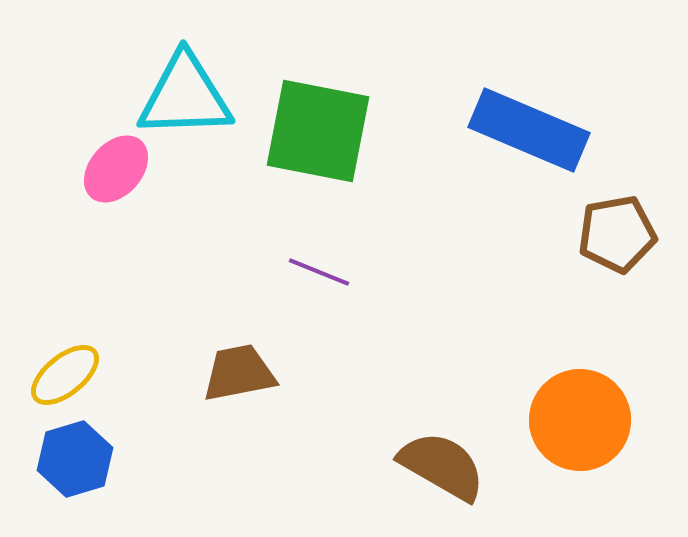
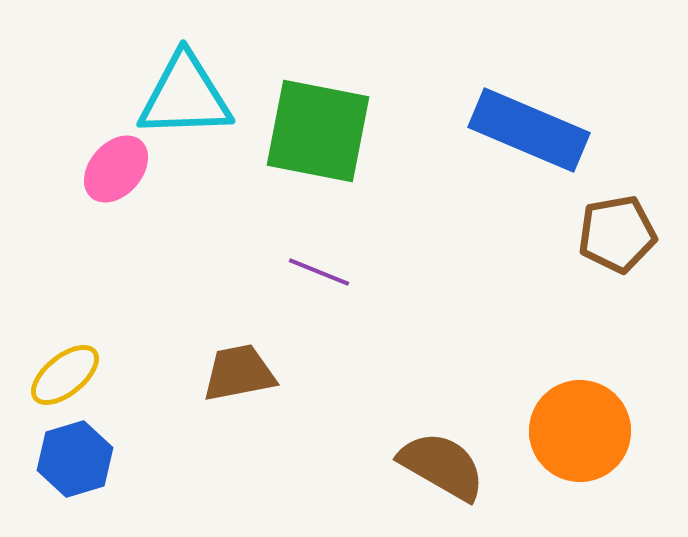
orange circle: moved 11 px down
